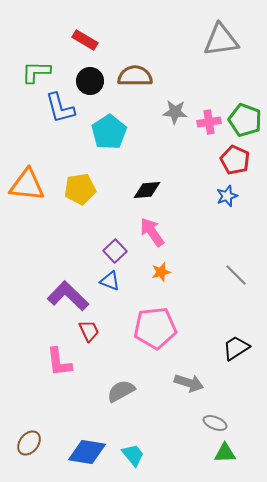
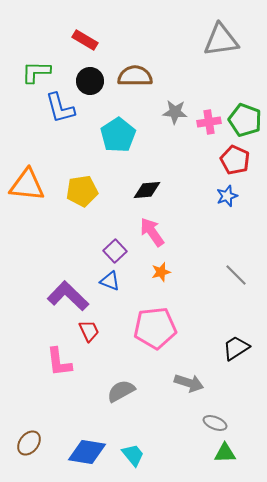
cyan pentagon: moved 9 px right, 3 px down
yellow pentagon: moved 2 px right, 2 px down
